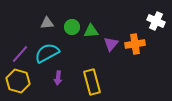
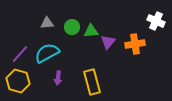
purple triangle: moved 3 px left, 2 px up
